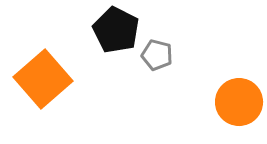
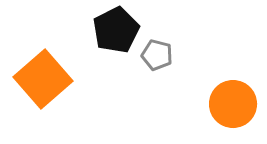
black pentagon: rotated 18 degrees clockwise
orange circle: moved 6 px left, 2 px down
